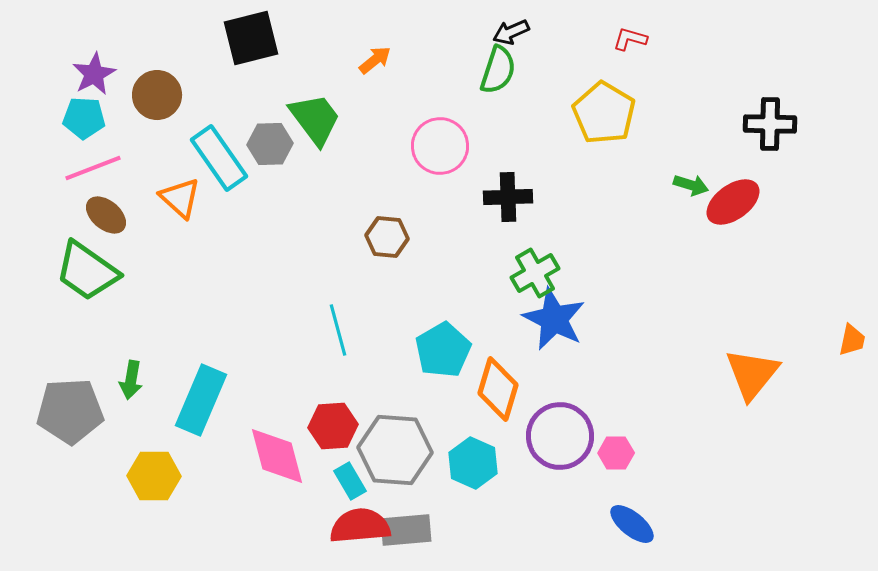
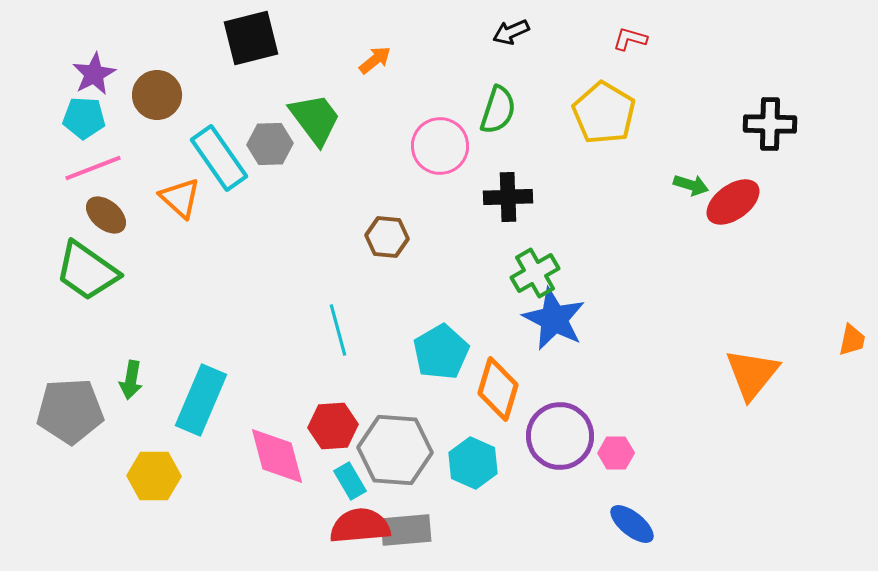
green semicircle at (498, 70): moved 40 px down
cyan pentagon at (443, 350): moved 2 px left, 2 px down
